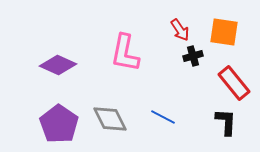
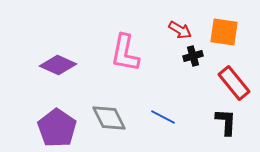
red arrow: rotated 25 degrees counterclockwise
gray diamond: moved 1 px left, 1 px up
purple pentagon: moved 2 px left, 4 px down
